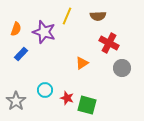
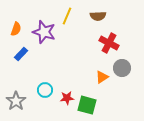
orange triangle: moved 20 px right, 14 px down
red star: rotated 24 degrees counterclockwise
